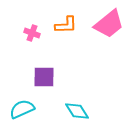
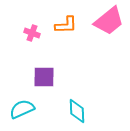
pink trapezoid: moved 3 px up
cyan diamond: rotated 30 degrees clockwise
